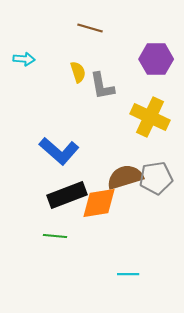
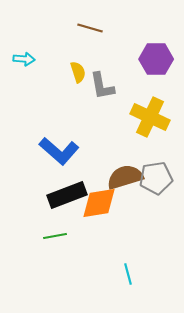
green line: rotated 15 degrees counterclockwise
cyan line: rotated 75 degrees clockwise
